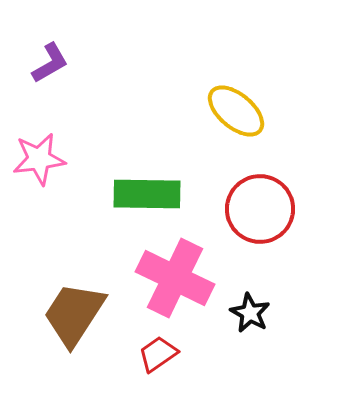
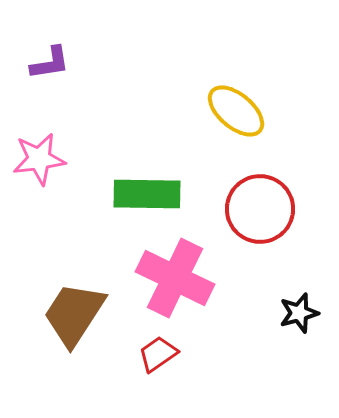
purple L-shape: rotated 21 degrees clockwise
black star: moved 49 px right; rotated 27 degrees clockwise
